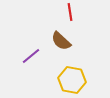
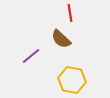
red line: moved 1 px down
brown semicircle: moved 2 px up
